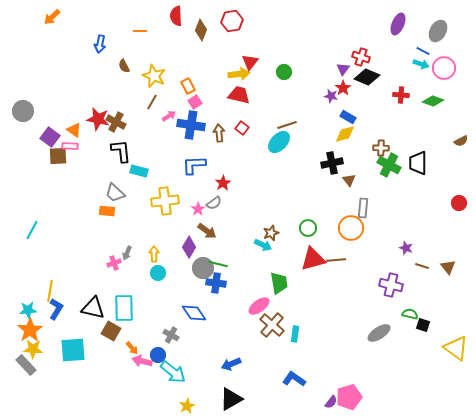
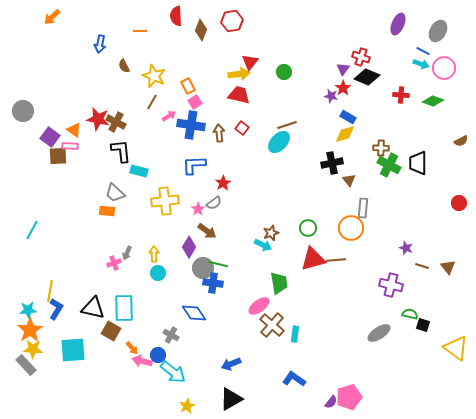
blue cross at (216, 283): moved 3 px left
